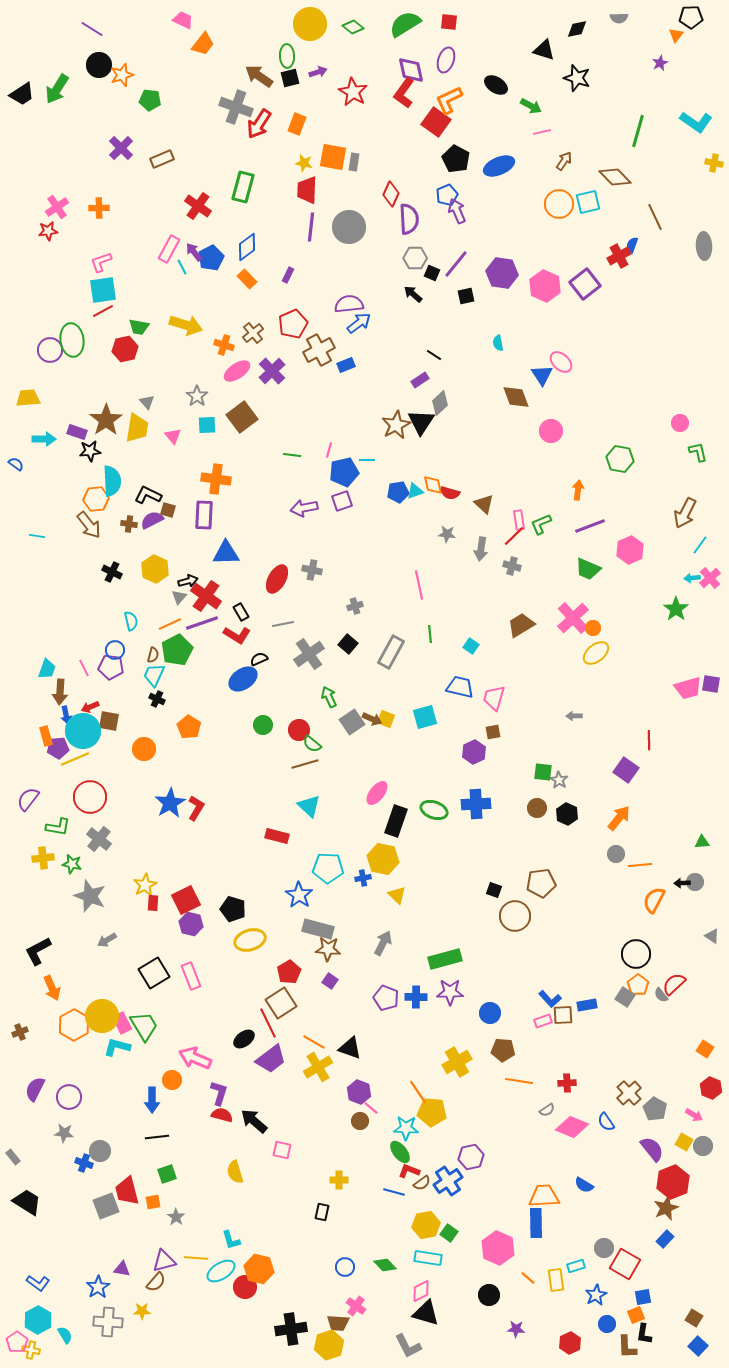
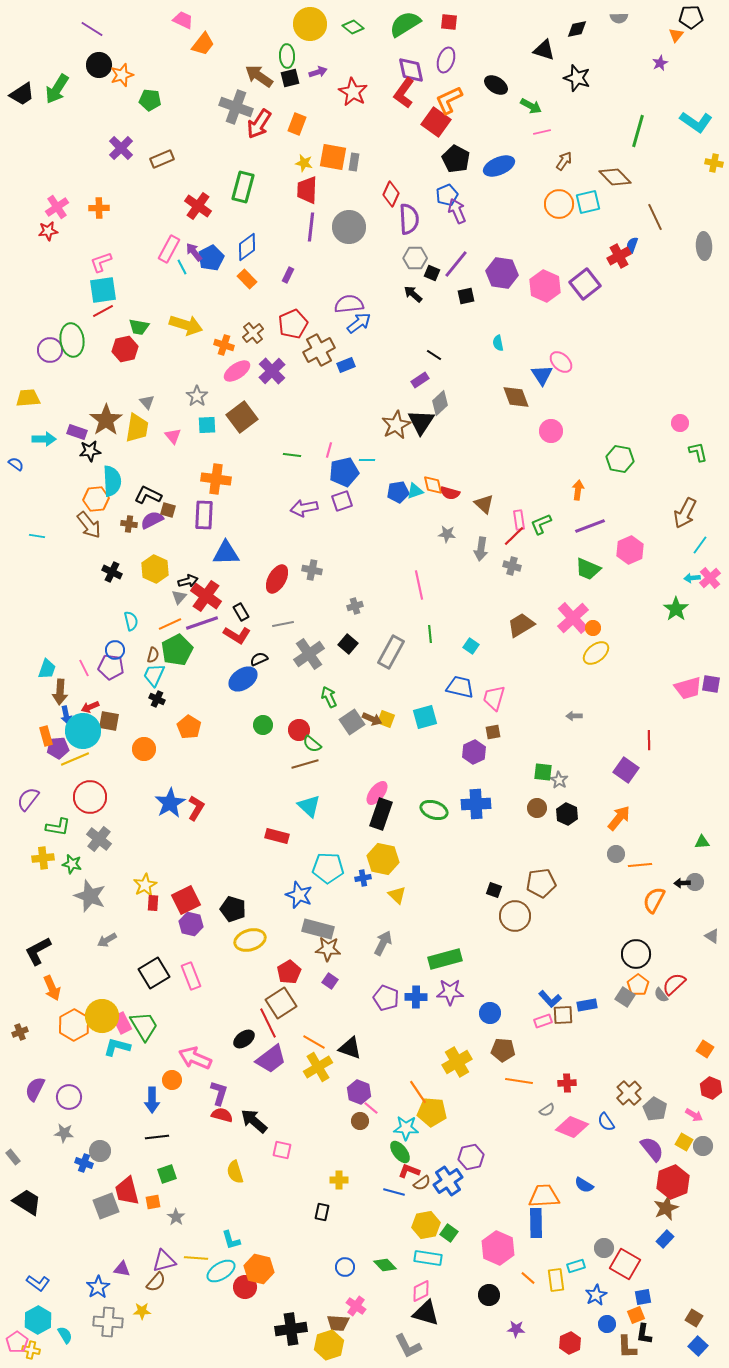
black rectangle at (396, 821): moved 15 px left, 7 px up
blue star at (299, 895): rotated 12 degrees counterclockwise
